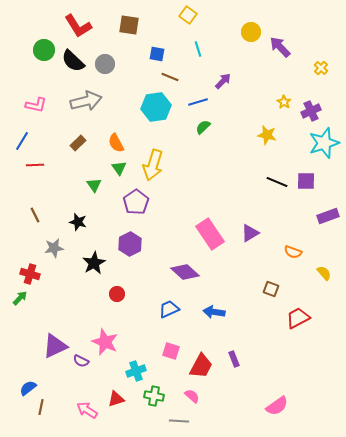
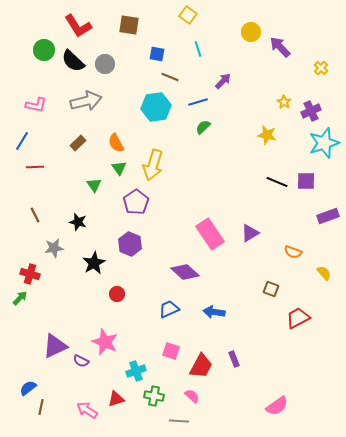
red line at (35, 165): moved 2 px down
purple hexagon at (130, 244): rotated 10 degrees counterclockwise
